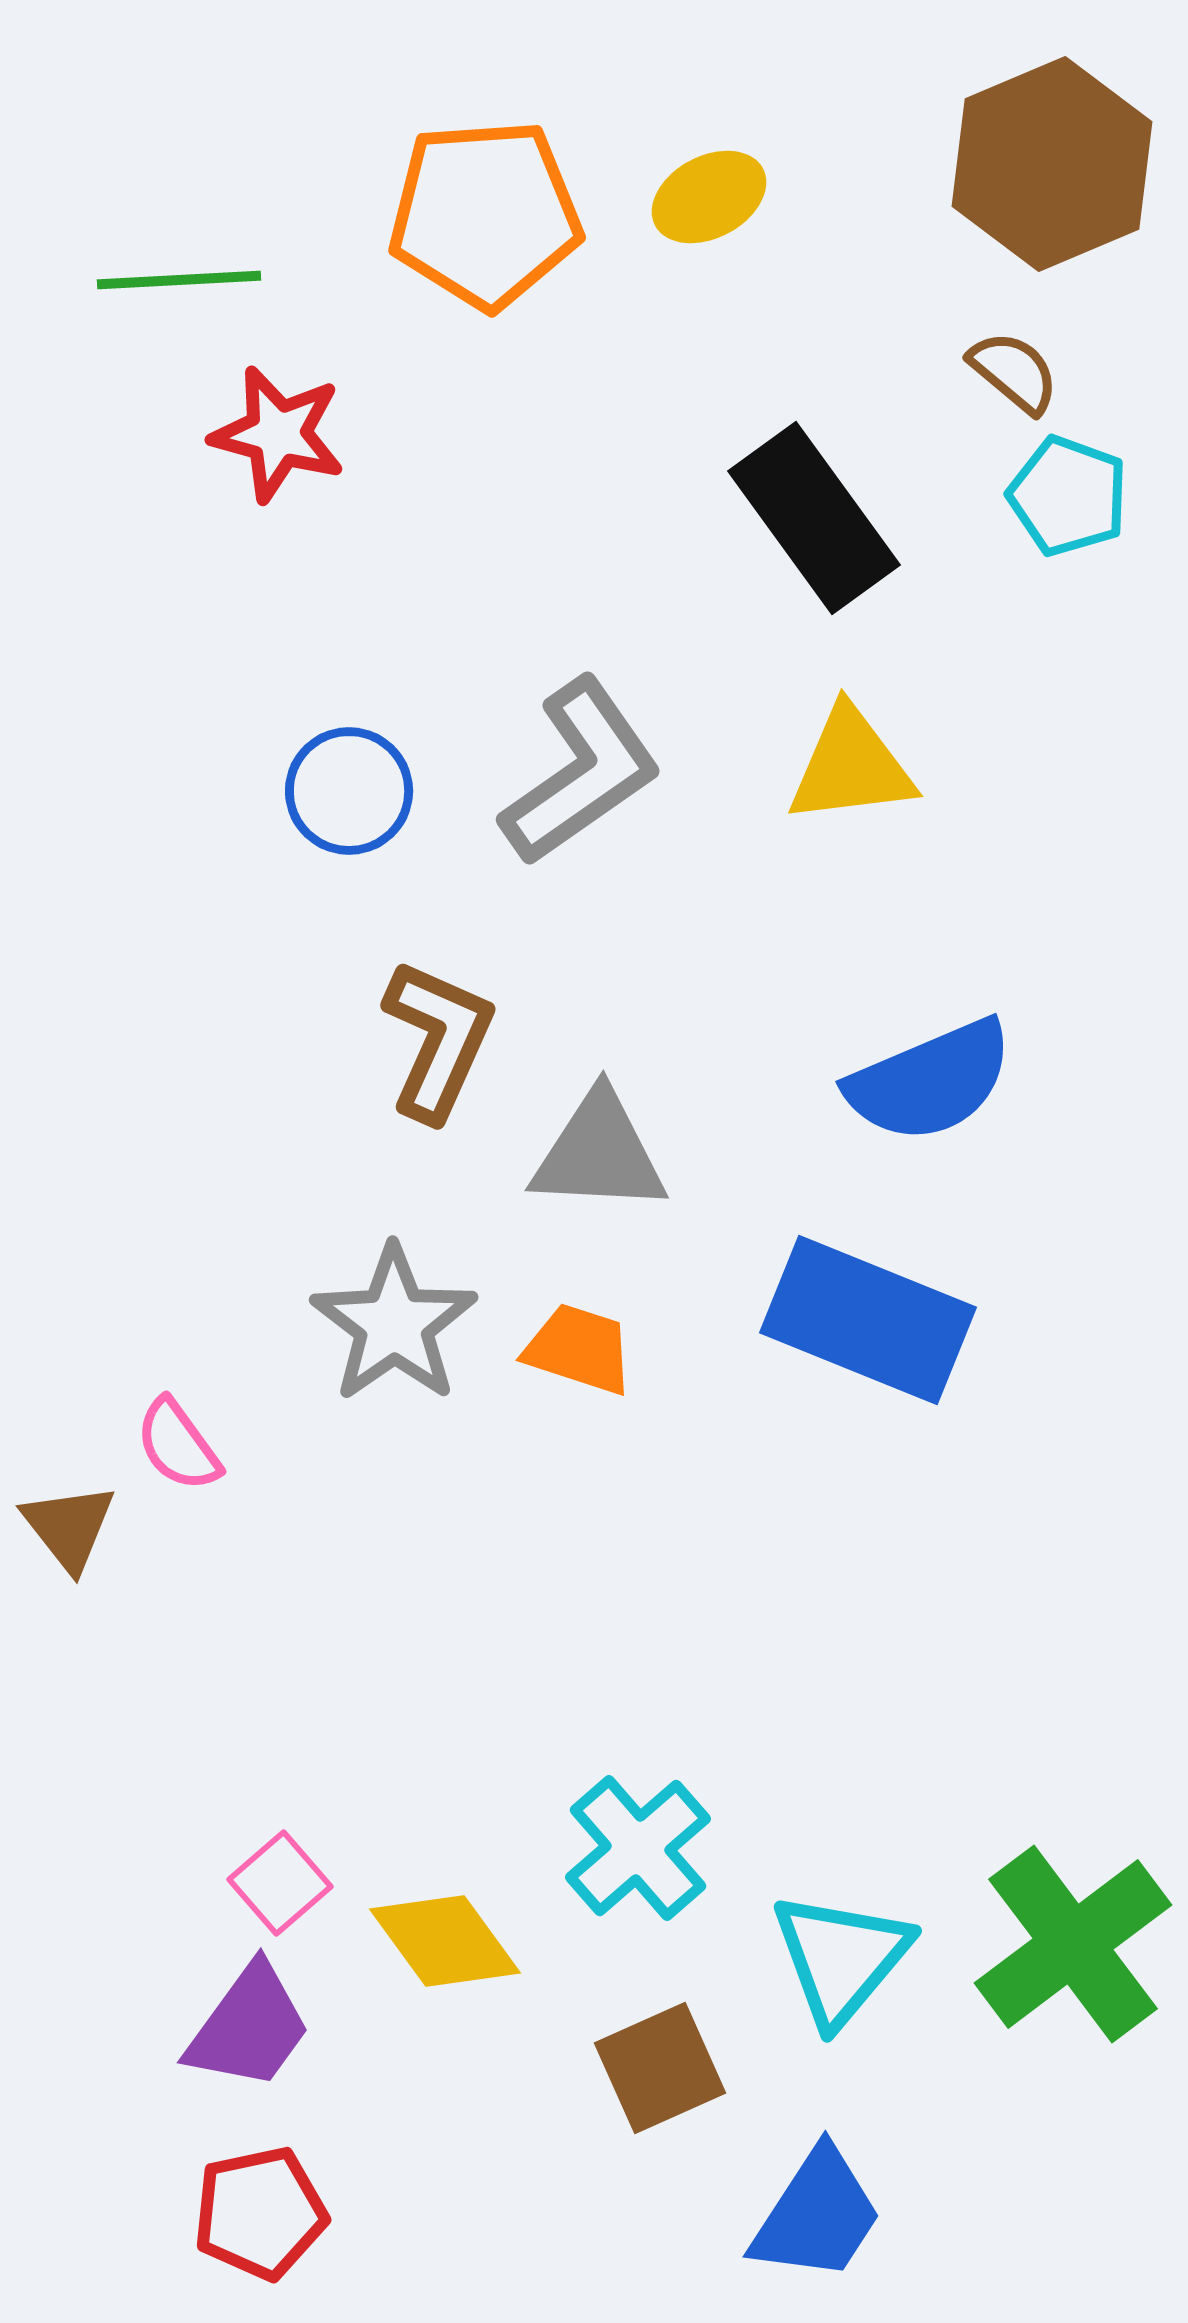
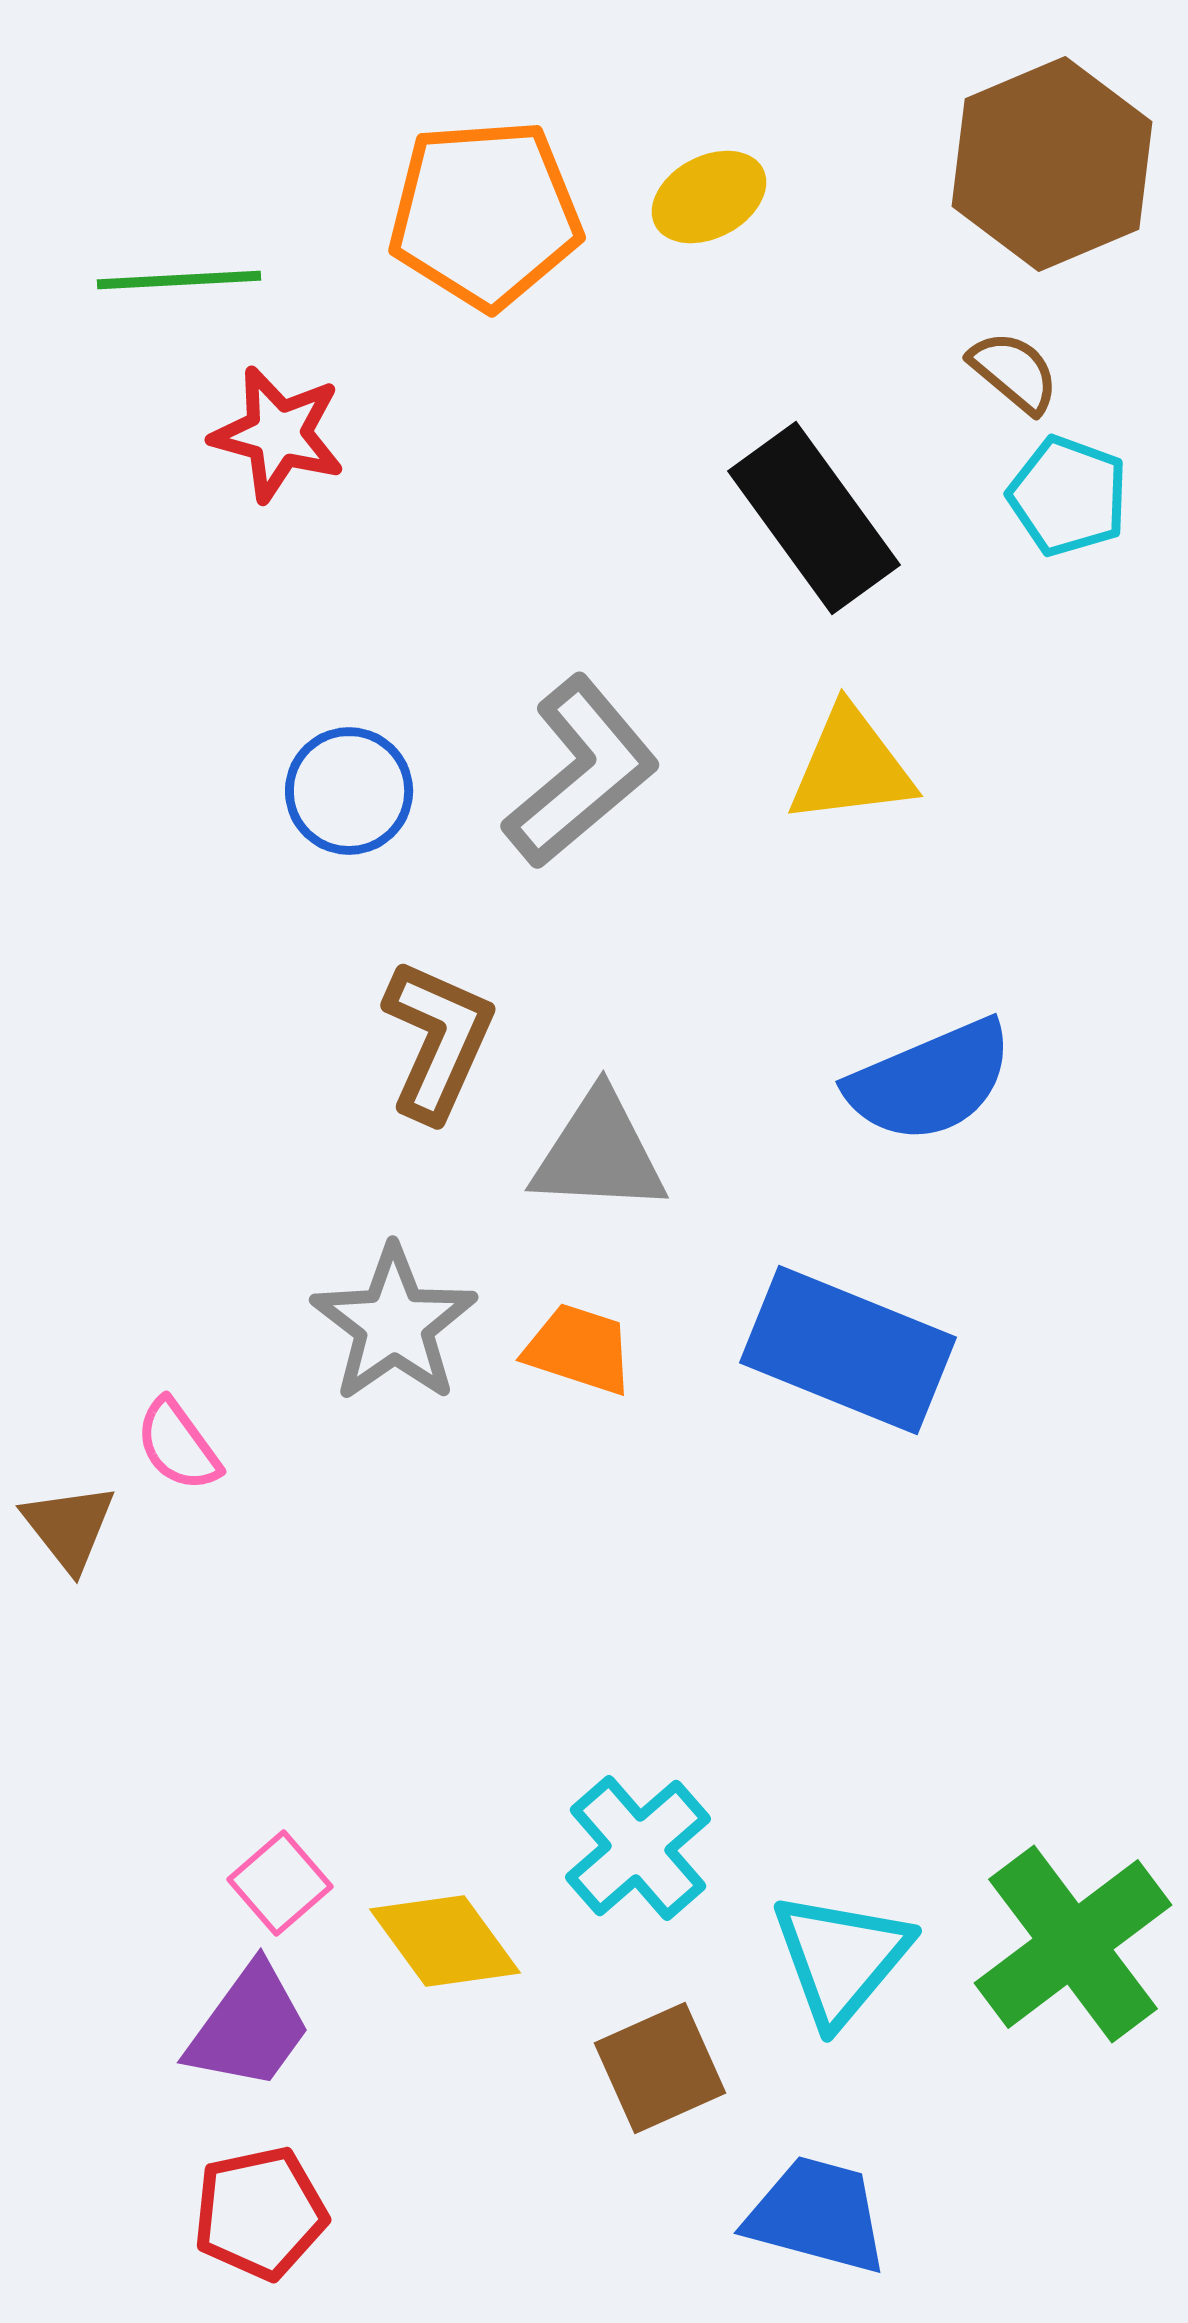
gray L-shape: rotated 5 degrees counterclockwise
blue rectangle: moved 20 px left, 30 px down
blue trapezoid: rotated 108 degrees counterclockwise
